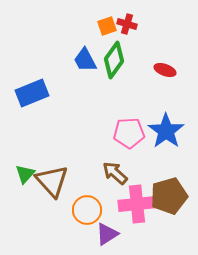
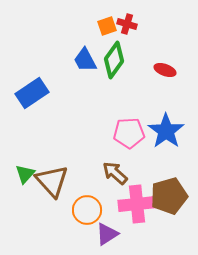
blue rectangle: rotated 12 degrees counterclockwise
